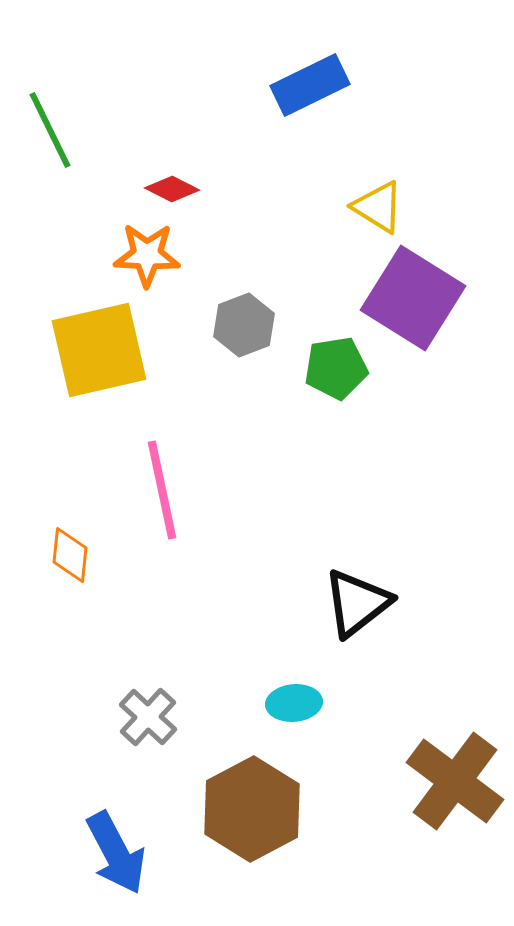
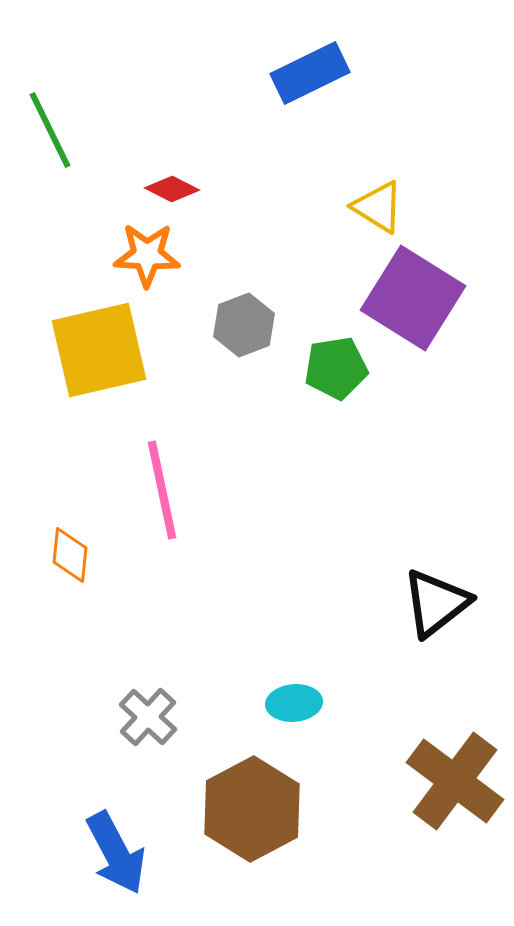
blue rectangle: moved 12 px up
black triangle: moved 79 px right
